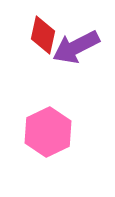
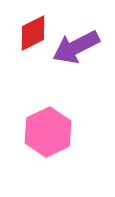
red diamond: moved 10 px left, 2 px up; rotated 51 degrees clockwise
